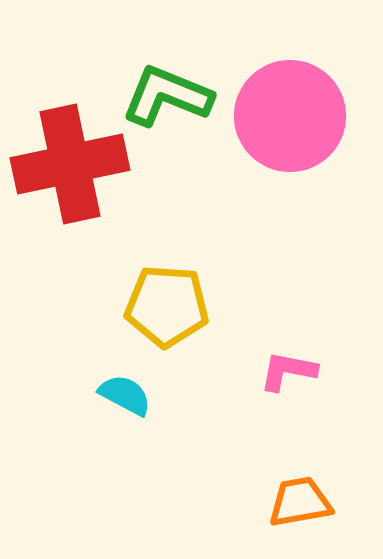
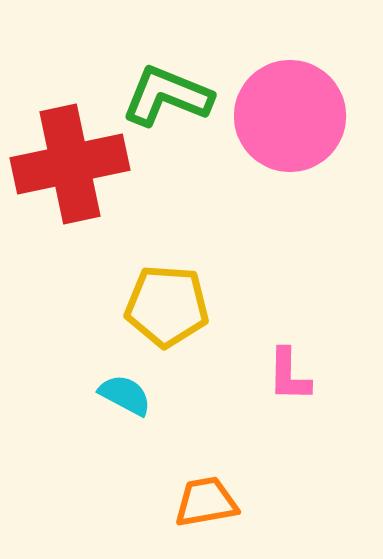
pink L-shape: moved 1 px right, 4 px down; rotated 100 degrees counterclockwise
orange trapezoid: moved 94 px left
